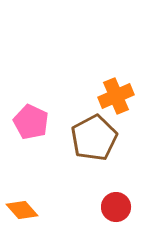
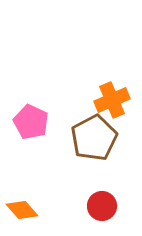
orange cross: moved 4 px left, 4 px down
red circle: moved 14 px left, 1 px up
